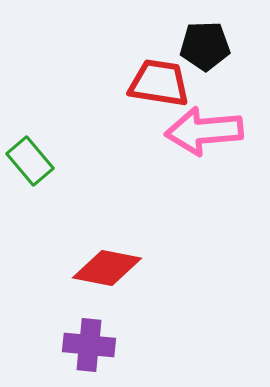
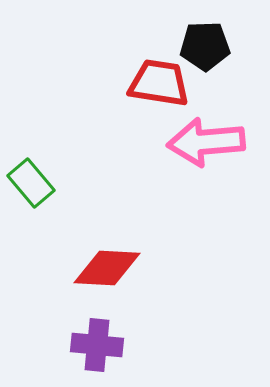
pink arrow: moved 2 px right, 11 px down
green rectangle: moved 1 px right, 22 px down
red diamond: rotated 8 degrees counterclockwise
purple cross: moved 8 px right
